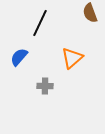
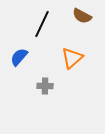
brown semicircle: moved 8 px left, 3 px down; rotated 42 degrees counterclockwise
black line: moved 2 px right, 1 px down
